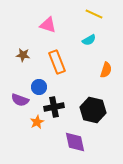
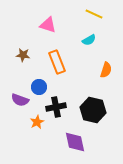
black cross: moved 2 px right
